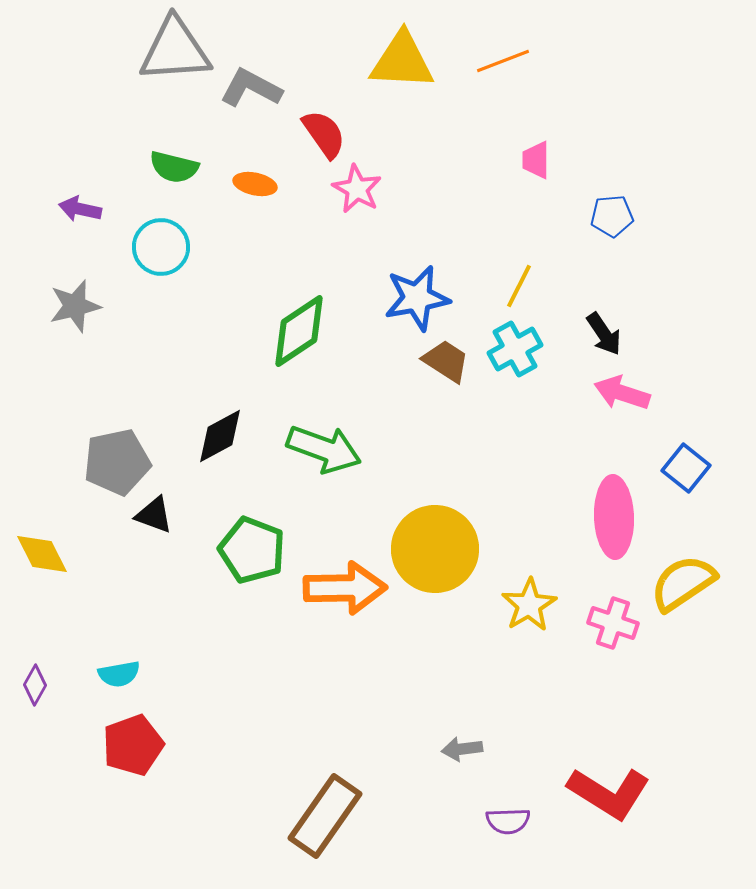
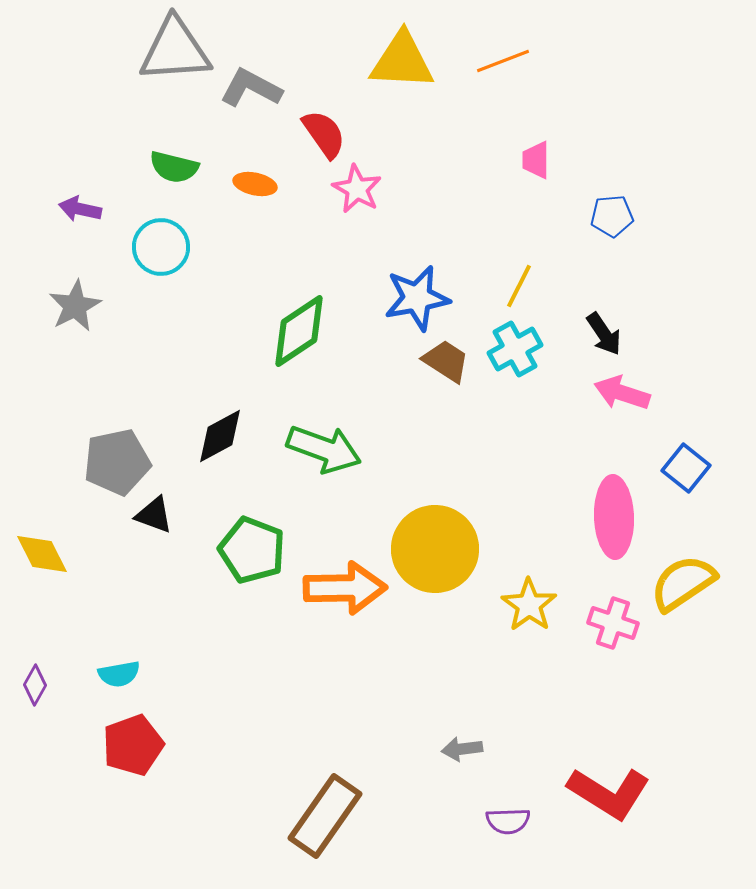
gray star: rotated 14 degrees counterclockwise
yellow star: rotated 6 degrees counterclockwise
